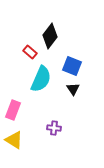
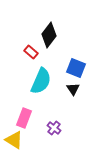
black diamond: moved 1 px left, 1 px up
red rectangle: moved 1 px right
blue square: moved 4 px right, 2 px down
cyan semicircle: moved 2 px down
pink rectangle: moved 11 px right, 8 px down
purple cross: rotated 32 degrees clockwise
